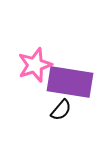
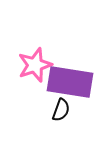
black semicircle: rotated 20 degrees counterclockwise
